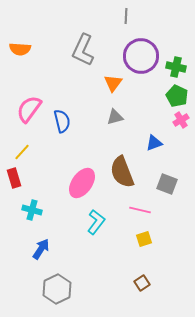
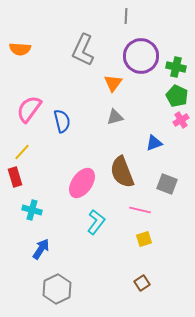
red rectangle: moved 1 px right, 1 px up
